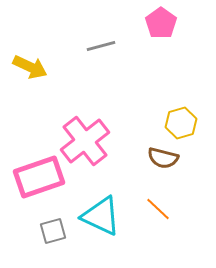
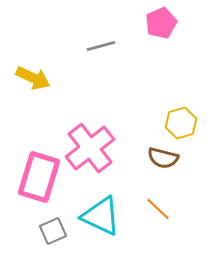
pink pentagon: rotated 12 degrees clockwise
yellow arrow: moved 3 px right, 11 px down
pink cross: moved 5 px right, 7 px down
pink rectangle: rotated 54 degrees counterclockwise
gray square: rotated 8 degrees counterclockwise
